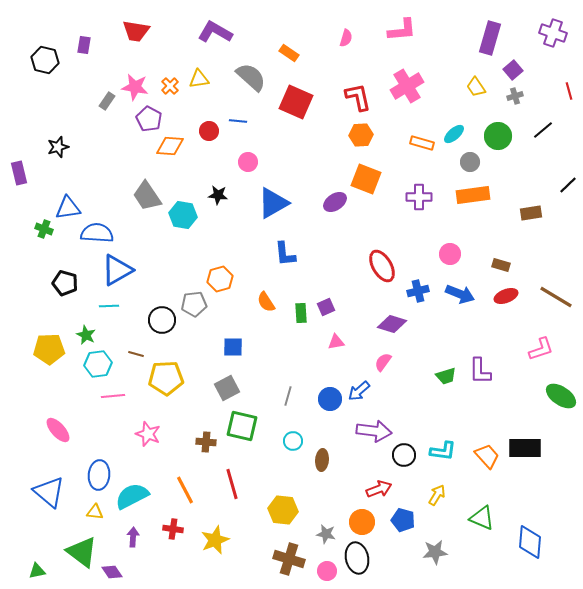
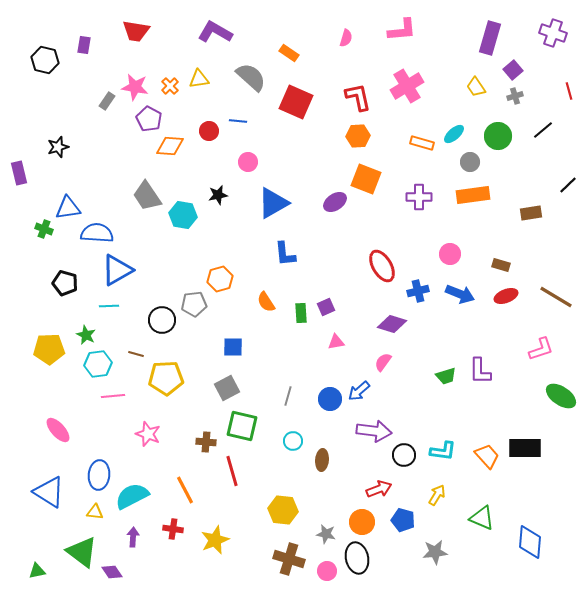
orange hexagon at (361, 135): moved 3 px left, 1 px down
black star at (218, 195): rotated 18 degrees counterclockwise
red line at (232, 484): moved 13 px up
blue triangle at (49, 492): rotated 8 degrees counterclockwise
